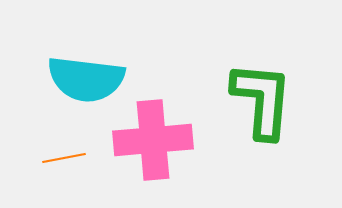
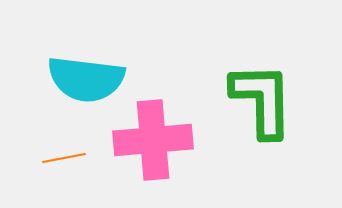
green L-shape: rotated 6 degrees counterclockwise
